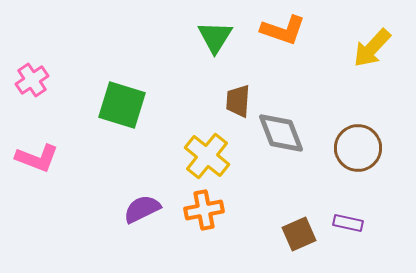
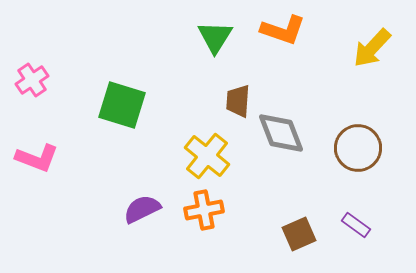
purple rectangle: moved 8 px right, 2 px down; rotated 24 degrees clockwise
